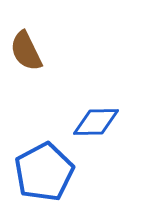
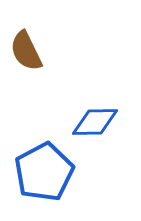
blue diamond: moved 1 px left
